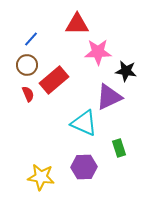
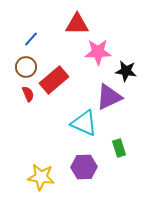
brown circle: moved 1 px left, 2 px down
